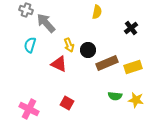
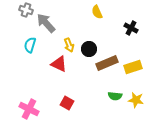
yellow semicircle: rotated 144 degrees clockwise
black cross: rotated 24 degrees counterclockwise
black circle: moved 1 px right, 1 px up
